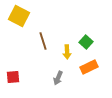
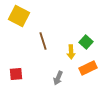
yellow arrow: moved 4 px right
orange rectangle: moved 1 px left, 1 px down
red square: moved 3 px right, 3 px up
